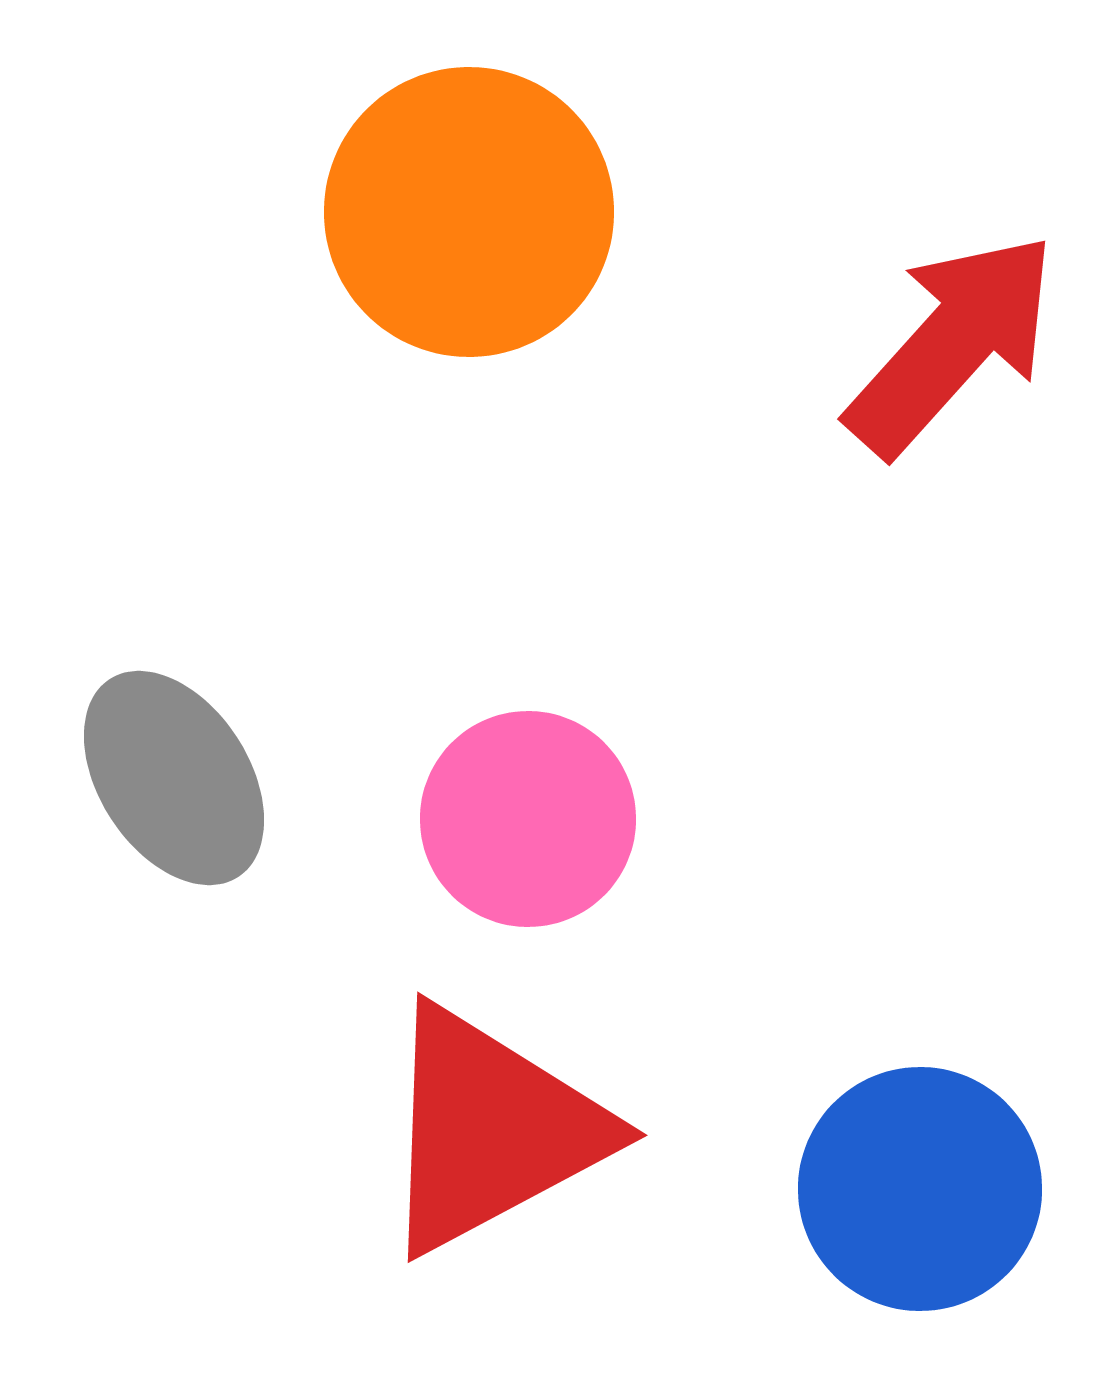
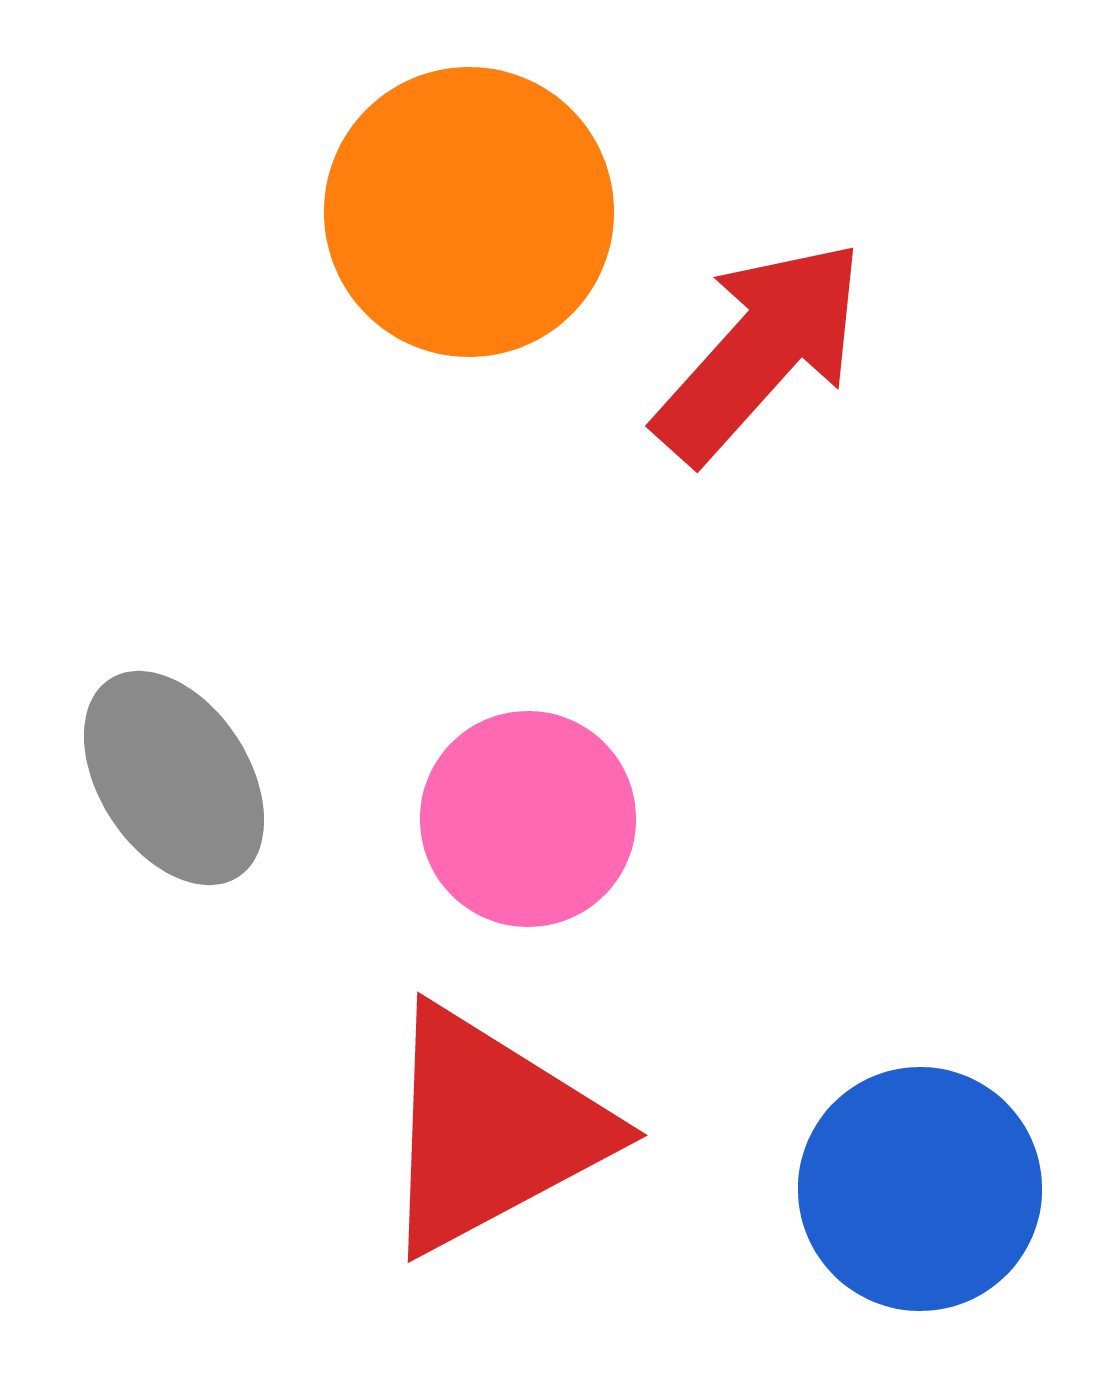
red arrow: moved 192 px left, 7 px down
